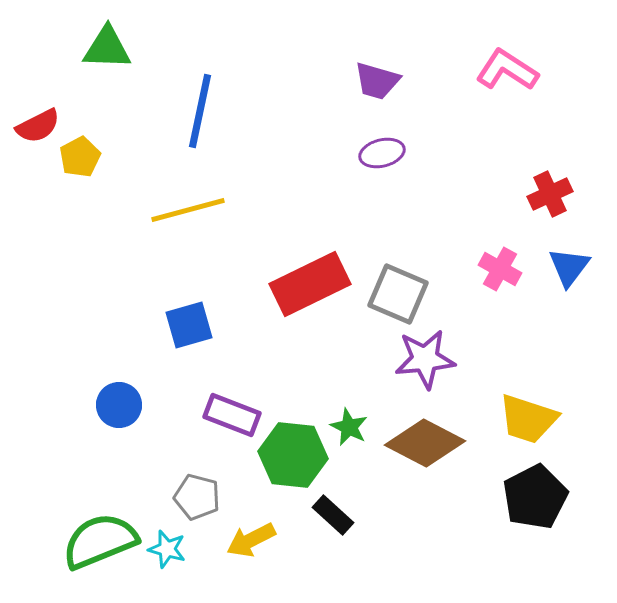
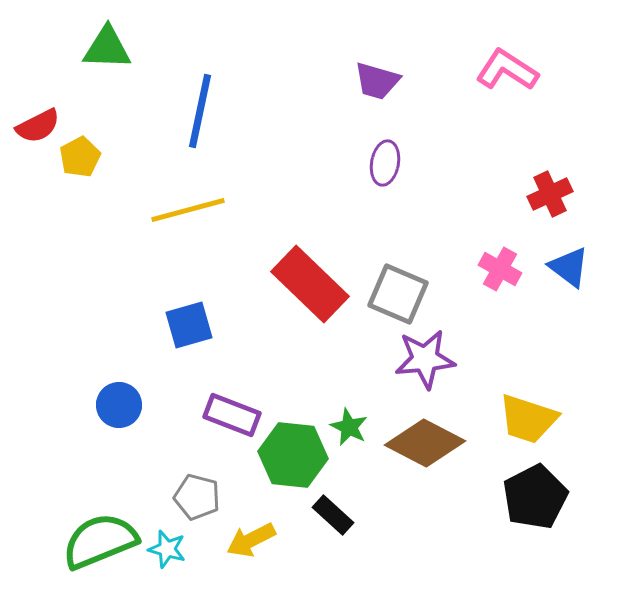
purple ellipse: moved 3 px right, 10 px down; rotated 66 degrees counterclockwise
blue triangle: rotated 30 degrees counterclockwise
red rectangle: rotated 70 degrees clockwise
